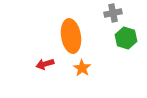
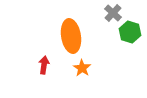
gray cross: rotated 36 degrees counterclockwise
green hexagon: moved 4 px right, 6 px up
red arrow: moved 1 px left, 1 px down; rotated 114 degrees clockwise
